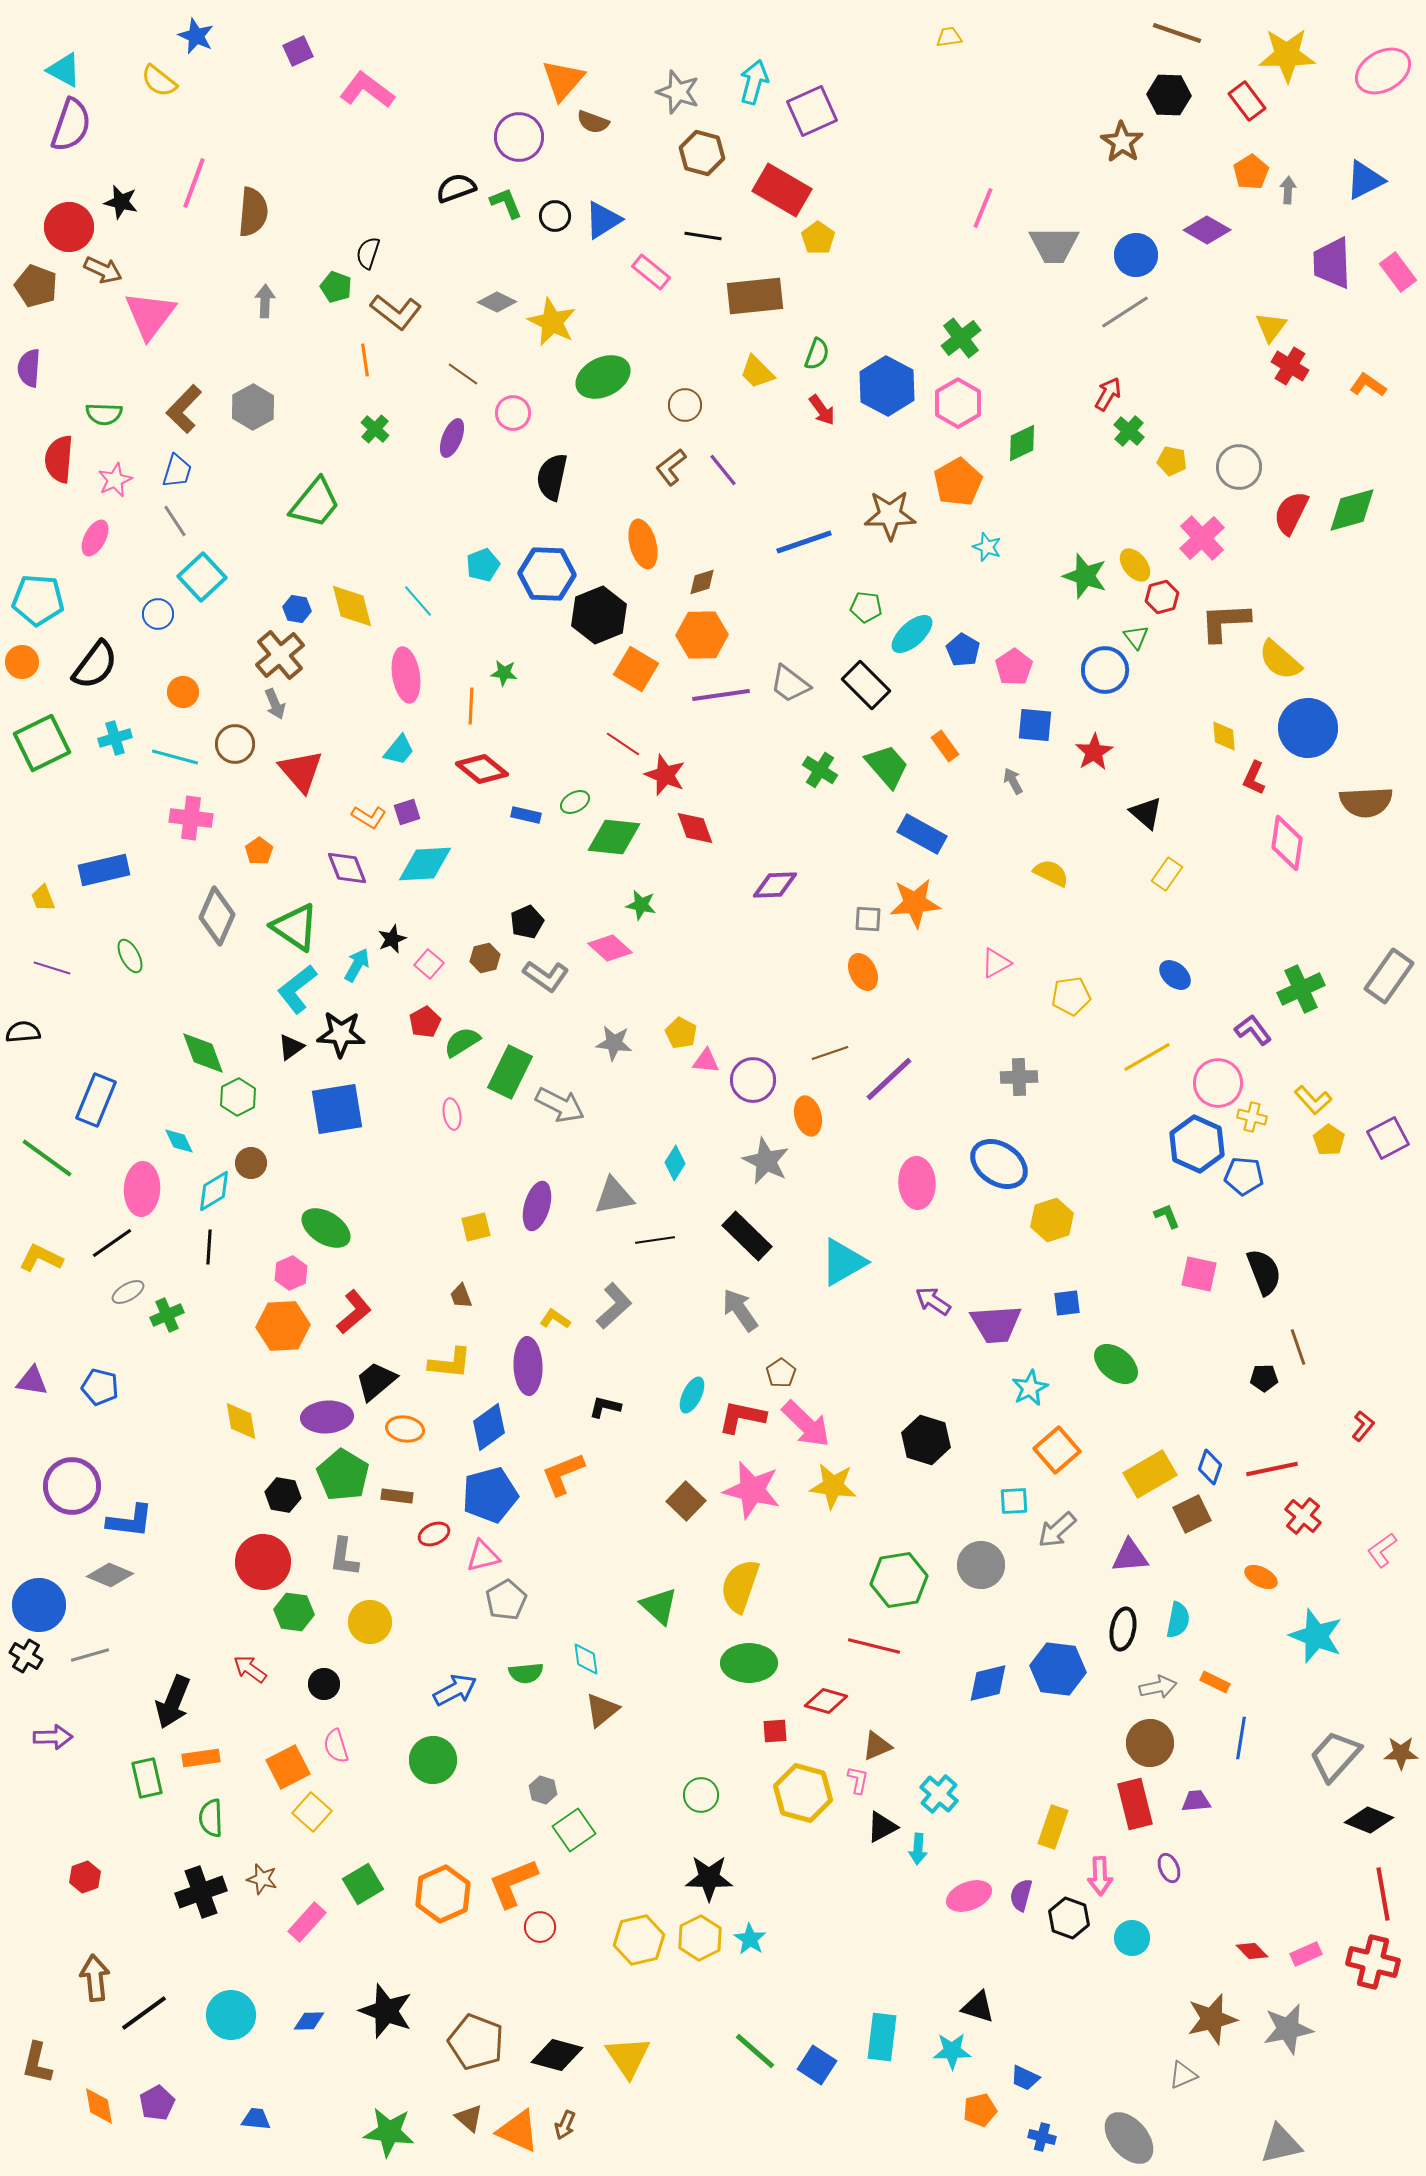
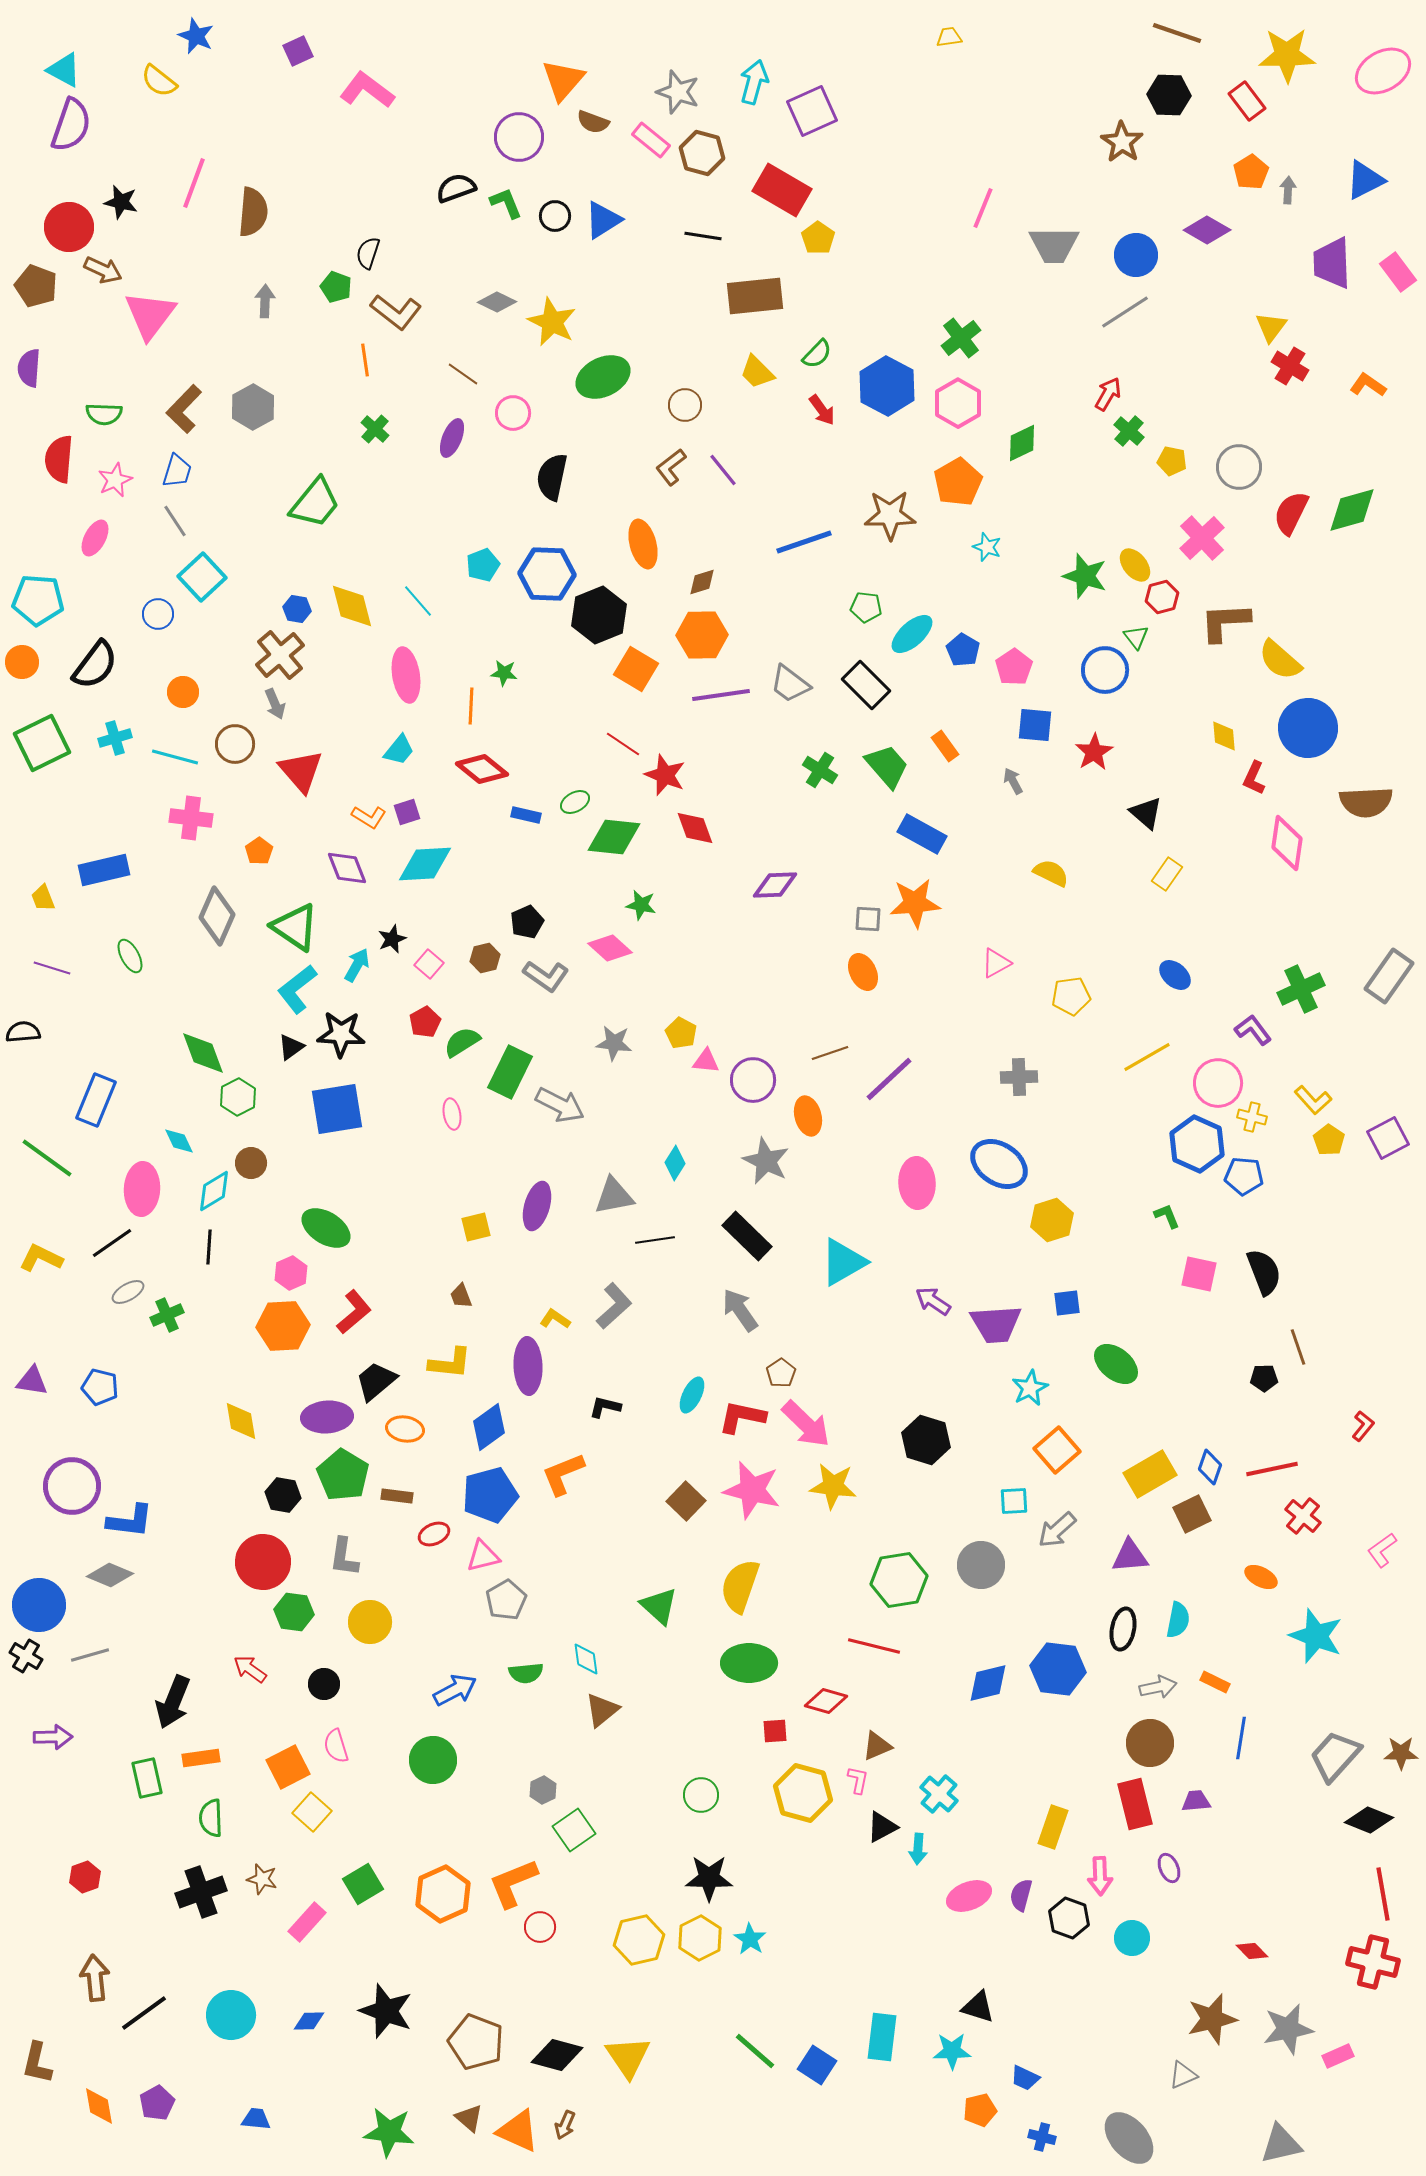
pink rectangle at (651, 272): moved 132 px up
green semicircle at (817, 354): rotated 24 degrees clockwise
gray hexagon at (543, 1790): rotated 16 degrees clockwise
pink rectangle at (1306, 1954): moved 32 px right, 102 px down
